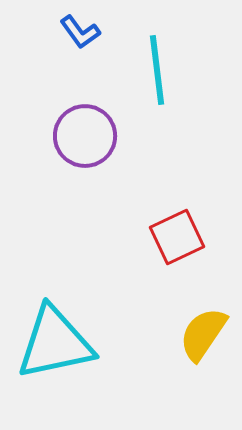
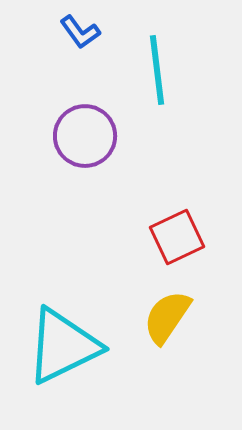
yellow semicircle: moved 36 px left, 17 px up
cyan triangle: moved 8 px right, 3 px down; rotated 14 degrees counterclockwise
